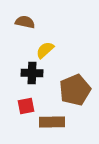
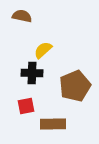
brown semicircle: moved 3 px left, 6 px up
yellow semicircle: moved 2 px left
brown pentagon: moved 4 px up
brown rectangle: moved 1 px right, 2 px down
